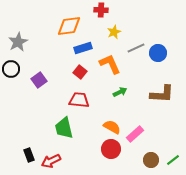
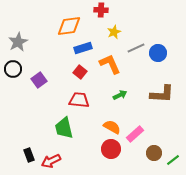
black circle: moved 2 px right
green arrow: moved 3 px down
brown circle: moved 3 px right, 7 px up
